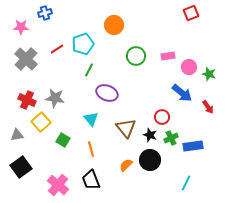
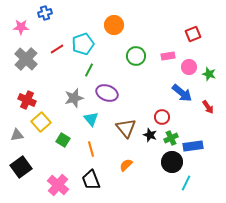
red square: moved 2 px right, 21 px down
gray star: moved 19 px right; rotated 24 degrees counterclockwise
black circle: moved 22 px right, 2 px down
